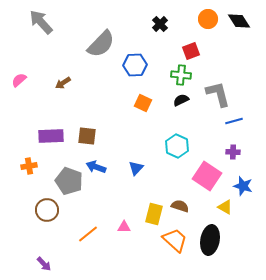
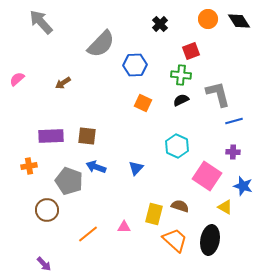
pink semicircle: moved 2 px left, 1 px up
